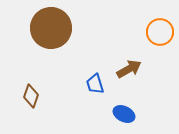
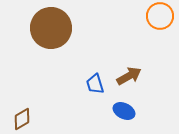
orange circle: moved 16 px up
brown arrow: moved 7 px down
brown diamond: moved 9 px left, 23 px down; rotated 40 degrees clockwise
blue ellipse: moved 3 px up
